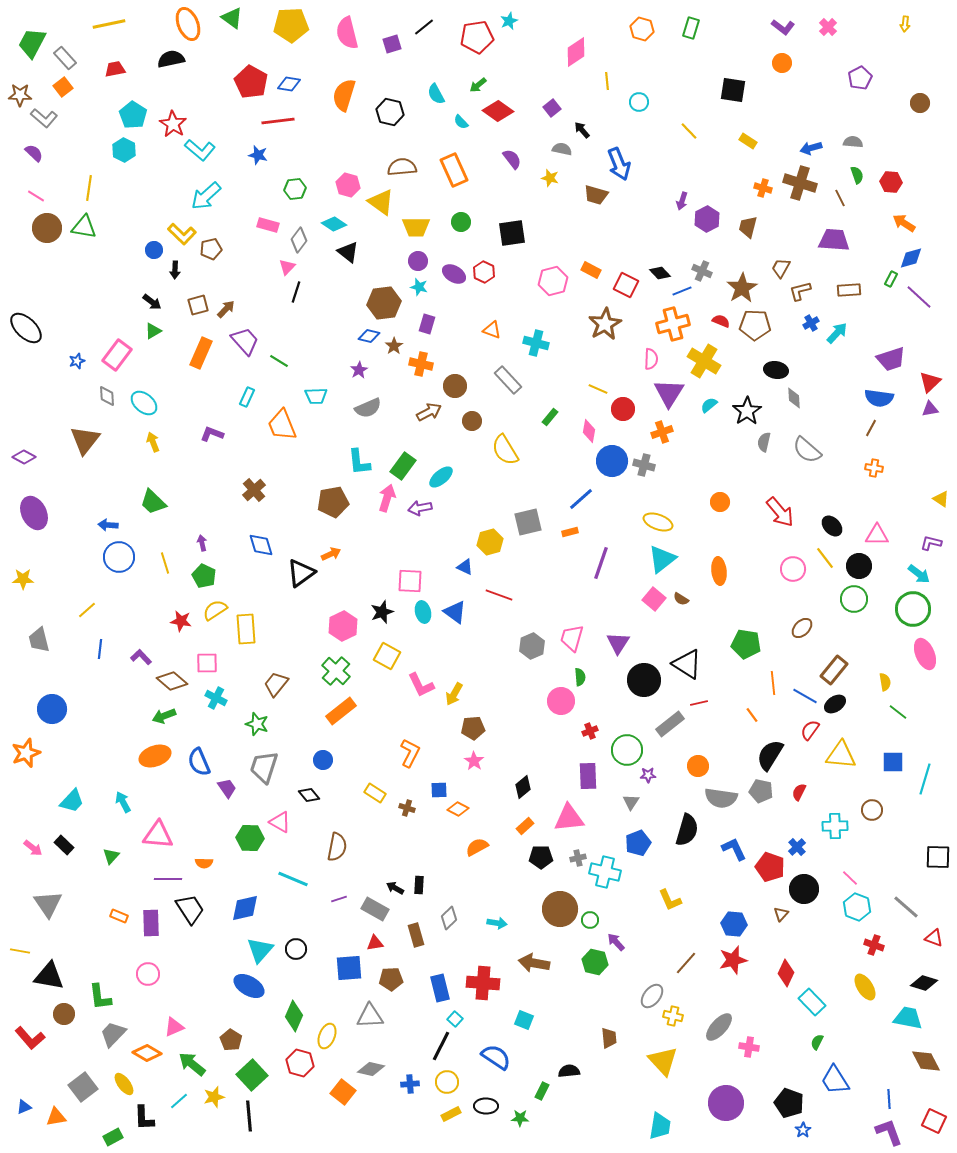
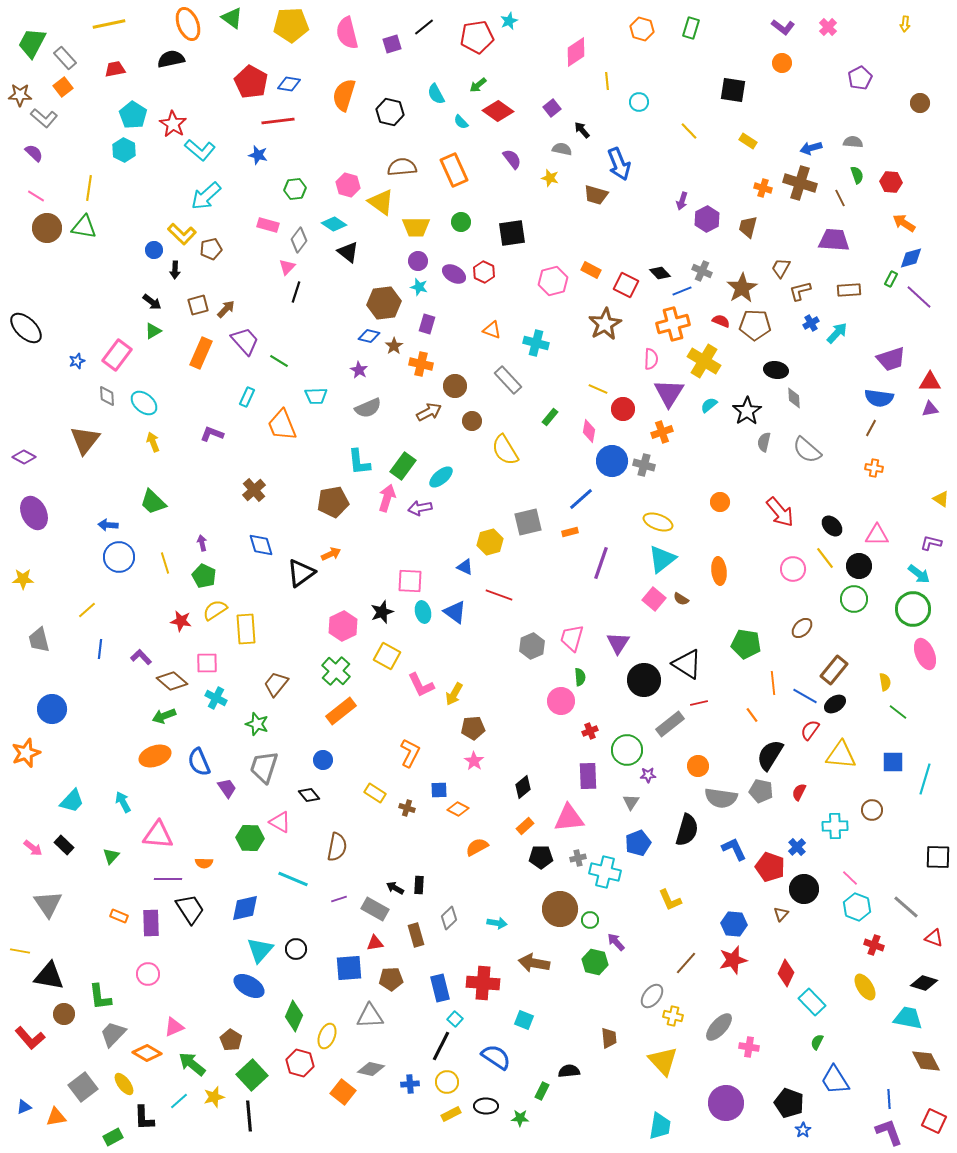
purple star at (359, 370): rotated 12 degrees counterclockwise
red triangle at (930, 382): rotated 45 degrees clockwise
